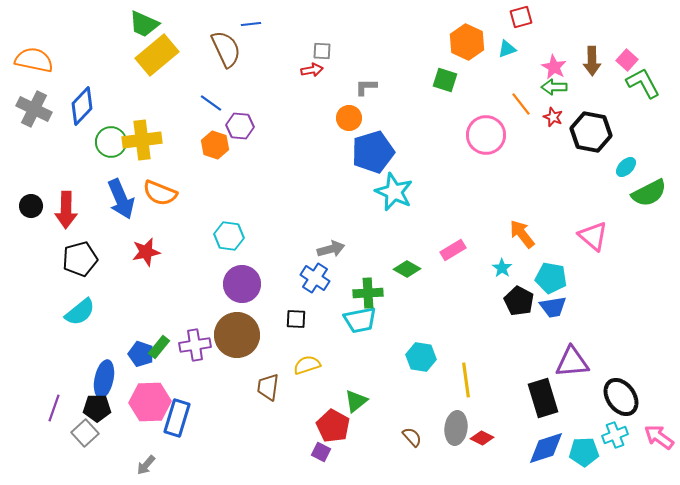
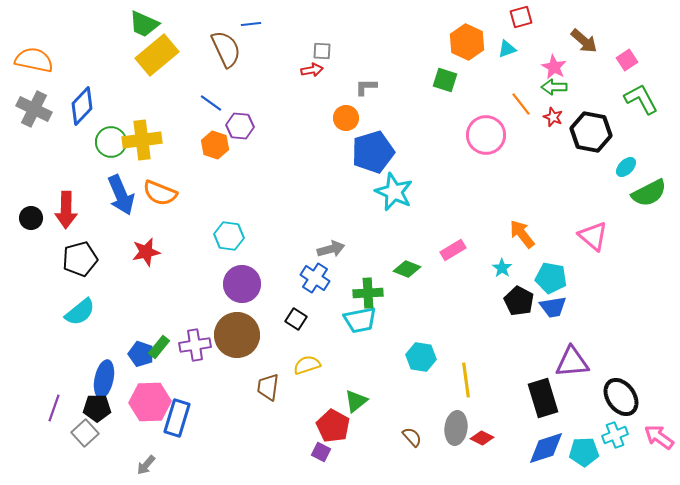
pink square at (627, 60): rotated 15 degrees clockwise
brown arrow at (592, 61): moved 8 px left, 20 px up; rotated 48 degrees counterclockwise
green L-shape at (643, 83): moved 2 px left, 16 px down
orange circle at (349, 118): moved 3 px left
blue arrow at (121, 199): moved 4 px up
black circle at (31, 206): moved 12 px down
green diamond at (407, 269): rotated 8 degrees counterclockwise
black square at (296, 319): rotated 30 degrees clockwise
